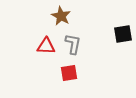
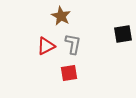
red triangle: rotated 30 degrees counterclockwise
